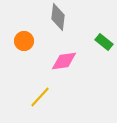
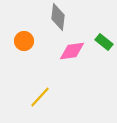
pink diamond: moved 8 px right, 10 px up
